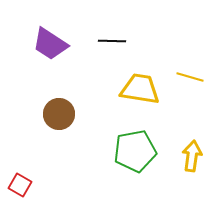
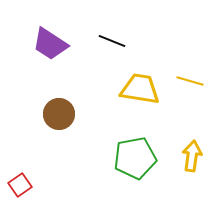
black line: rotated 20 degrees clockwise
yellow line: moved 4 px down
green pentagon: moved 7 px down
red square: rotated 25 degrees clockwise
